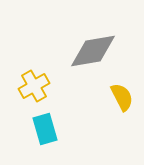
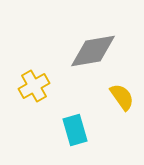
yellow semicircle: rotated 8 degrees counterclockwise
cyan rectangle: moved 30 px right, 1 px down
